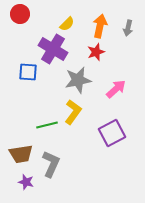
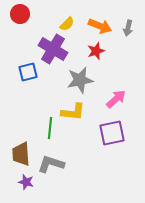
orange arrow: rotated 100 degrees clockwise
red star: moved 1 px up
blue square: rotated 18 degrees counterclockwise
gray star: moved 2 px right
pink arrow: moved 10 px down
yellow L-shape: rotated 60 degrees clockwise
green line: moved 3 px right, 3 px down; rotated 70 degrees counterclockwise
purple square: rotated 16 degrees clockwise
brown trapezoid: rotated 95 degrees clockwise
gray L-shape: rotated 96 degrees counterclockwise
